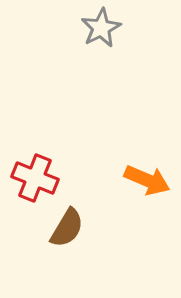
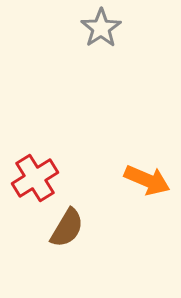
gray star: rotated 6 degrees counterclockwise
red cross: rotated 36 degrees clockwise
